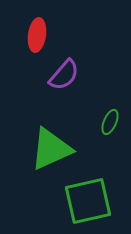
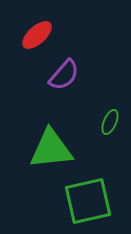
red ellipse: rotated 40 degrees clockwise
green triangle: rotated 18 degrees clockwise
